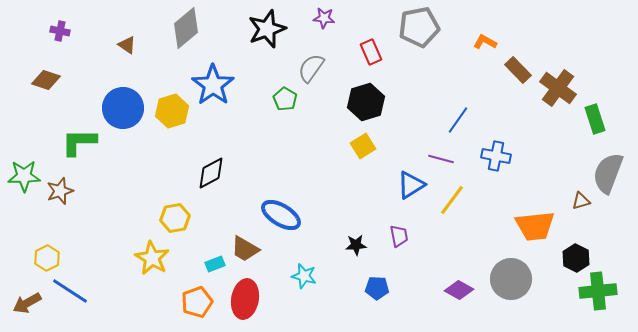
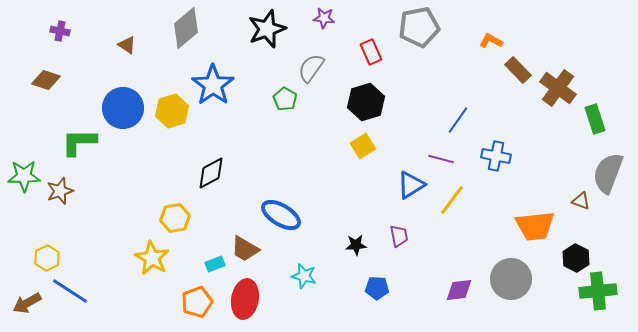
orange L-shape at (485, 42): moved 6 px right, 1 px up
brown triangle at (581, 201): rotated 36 degrees clockwise
purple diamond at (459, 290): rotated 36 degrees counterclockwise
